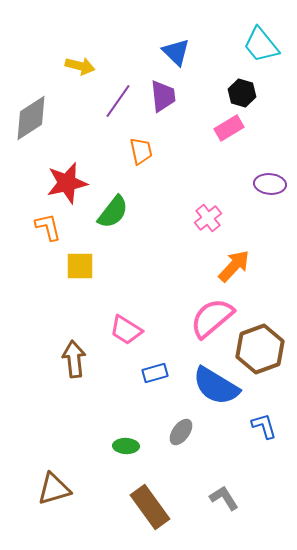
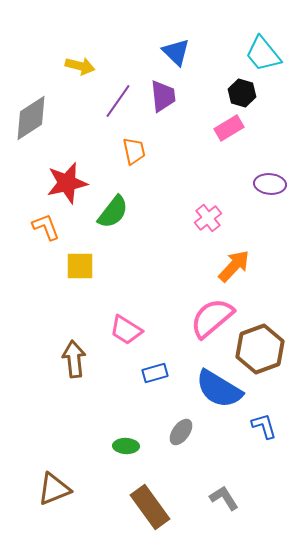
cyan trapezoid: moved 2 px right, 9 px down
orange trapezoid: moved 7 px left
orange L-shape: moved 2 px left; rotated 8 degrees counterclockwise
blue semicircle: moved 3 px right, 3 px down
brown triangle: rotated 6 degrees counterclockwise
